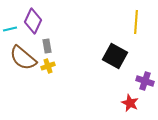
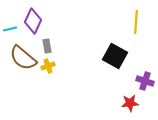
red star: rotated 30 degrees counterclockwise
